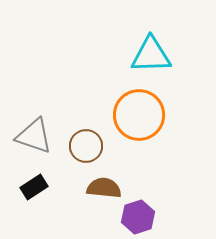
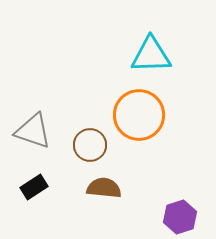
gray triangle: moved 1 px left, 5 px up
brown circle: moved 4 px right, 1 px up
purple hexagon: moved 42 px right
